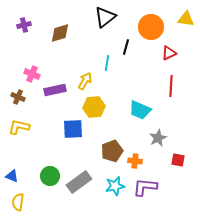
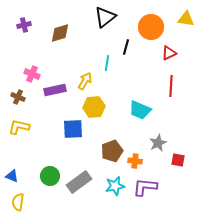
gray star: moved 5 px down
